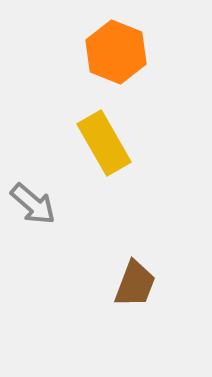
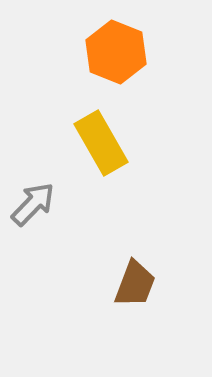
yellow rectangle: moved 3 px left
gray arrow: rotated 87 degrees counterclockwise
